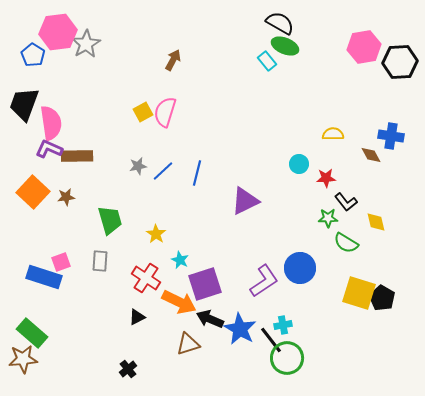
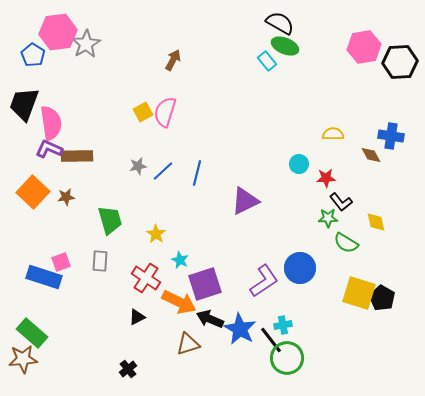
black L-shape at (346, 202): moved 5 px left
